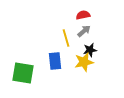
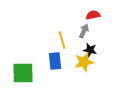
red semicircle: moved 10 px right
gray arrow: rotated 24 degrees counterclockwise
yellow line: moved 4 px left, 2 px down
black star: rotated 24 degrees clockwise
green square: rotated 10 degrees counterclockwise
